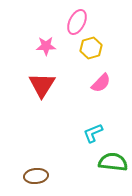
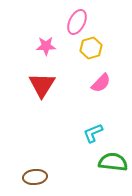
brown ellipse: moved 1 px left, 1 px down
